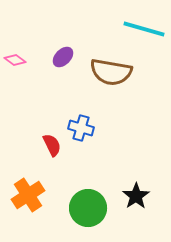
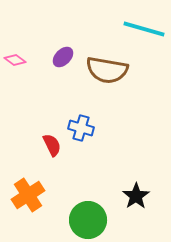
brown semicircle: moved 4 px left, 2 px up
green circle: moved 12 px down
